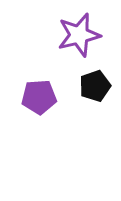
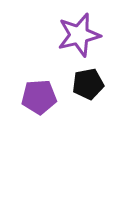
black pentagon: moved 7 px left, 2 px up; rotated 8 degrees clockwise
